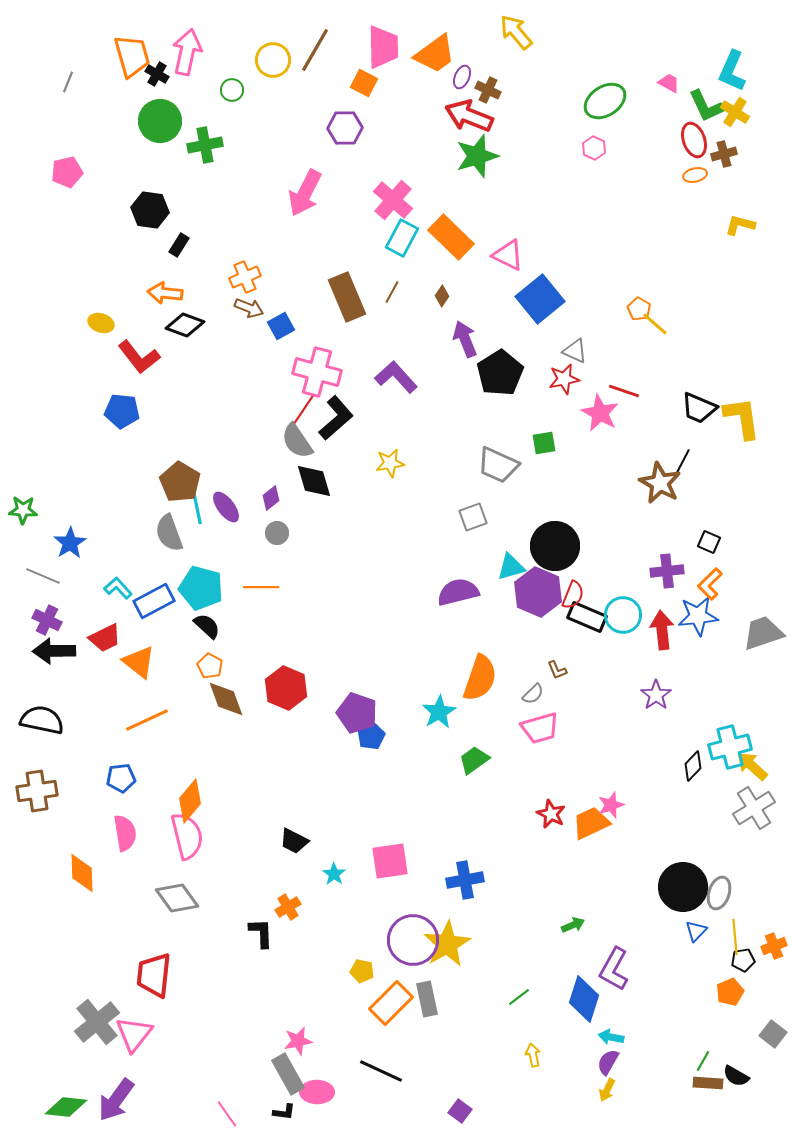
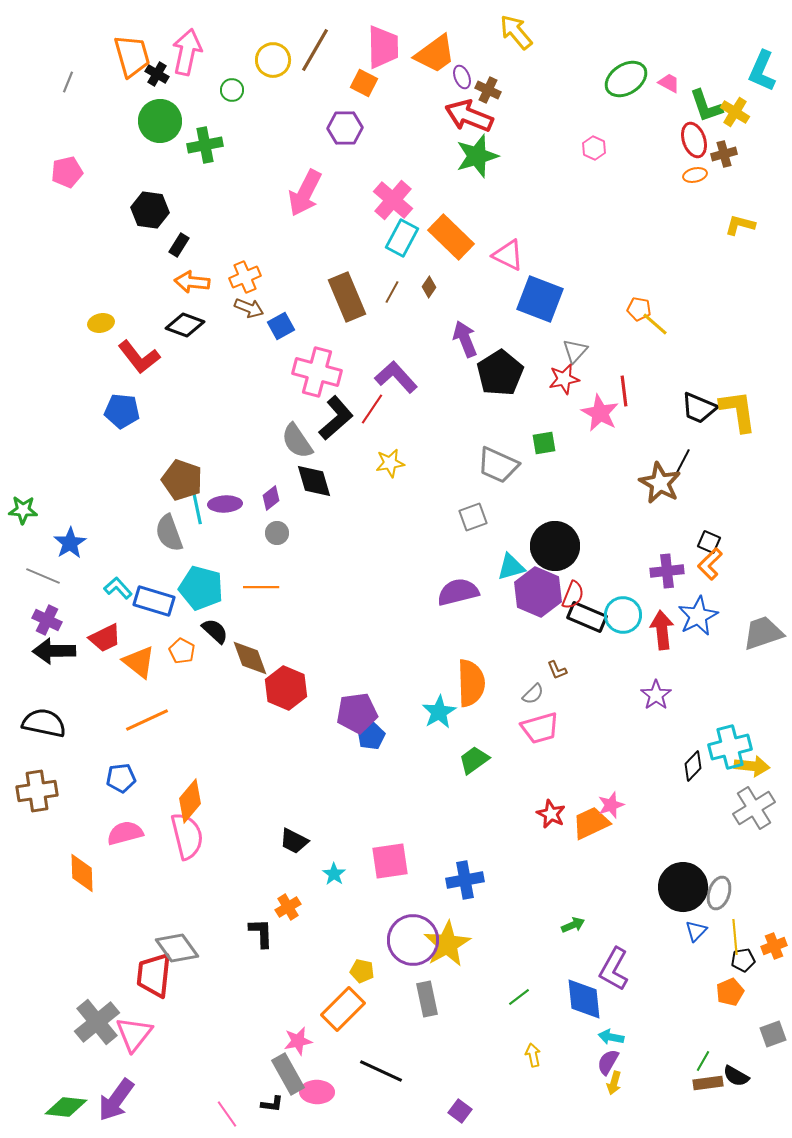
cyan L-shape at (732, 71): moved 30 px right
purple ellipse at (462, 77): rotated 45 degrees counterclockwise
green ellipse at (605, 101): moved 21 px right, 22 px up
green L-shape at (706, 106): rotated 6 degrees clockwise
orange arrow at (165, 293): moved 27 px right, 11 px up
brown diamond at (442, 296): moved 13 px left, 9 px up
blue square at (540, 299): rotated 30 degrees counterclockwise
orange pentagon at (639, 309): rotated 20 degrees counterclockwise
yellow ellipse at (101, 323): rotated 30 degrees counterclockwise
gray triangle at (575, 351): rotated 48 degrees clockwise
red line at (624, 391): rotated 64 degrees clockwise
red line at (304, 409): moved 68 px right
yellow L-shape at (742, 418): moved 4 px left, 7 px up
brown pentagon at (180, 482): moved 2 px right, 2 px up; rotated 12 degrees counterclockwise
purple ellipse at (226, 507): moved 1 px left, 3 px up; rotated 56 degrees counterclockwise
orange L-shape at (710, 584): moved 20 px up
blue rectangle at (154, 601): rotated 45 degrees clockwise
blue star at (698, 616): rotated 21 degrees counterclockwise
black semicircle at (207, 626): moved 8 px right, 5 px down
orange pentagon at (210, 666): moved 28 px left, 15 px up
orange semicircle at (480, 678): moved 9 px left, 5 px down; rotated 21 degrees counterclockwise
brown diamond at (226, 699): moved 24 px right, 41 px up
purple pentagon at (357, 713): rotated 27 degrees counterclockwise
black semicircle at (42, 720): moved 2 px right, 3 px down
yellow arrow at (752, 766): rotated 144 degrees clockwise
pink semicircle at (125, 833): rotated 96 degrees counterclockwise
gray diamond at (177, 898): moved 50 px down
blue diamond at (584, 999): rotated 24 degrees counterclockwise
orange rectangle at (391, 1003): moved 48 px left, 6 px down
gray square at (773, 1034): rotated 32 degrees clockwise
brown rectangle at (708, 1083): rotated 12 degrees counterclockwise
yellow arrow at (607, 1090): moved 7 px right, 7 px up; rotated 10 degrees counterclockwise
black L-shape at (284, 1112): moved 12 px left, 8 px up
